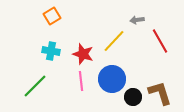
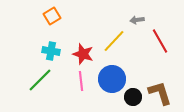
green line: moved 5 px right, 6 px up
